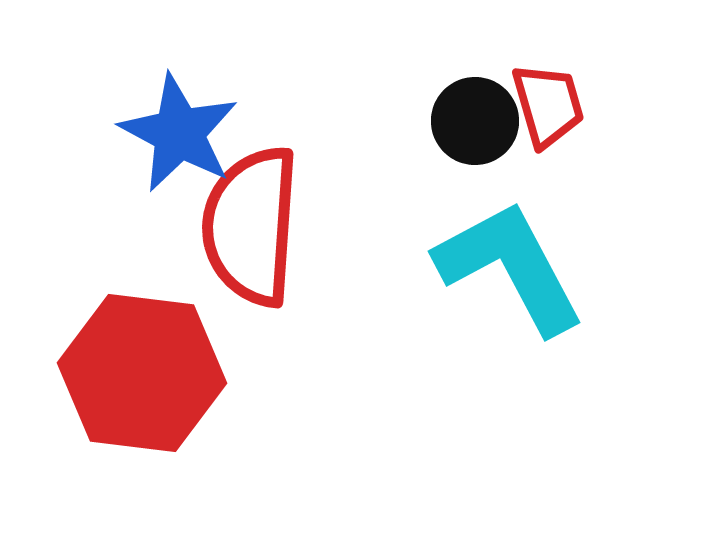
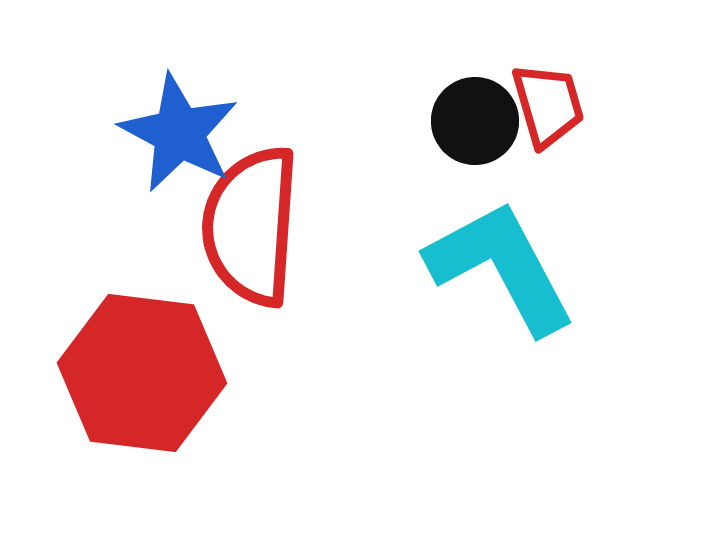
cyan L-shape: moved 9 px left
